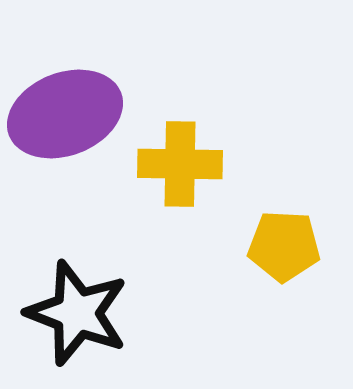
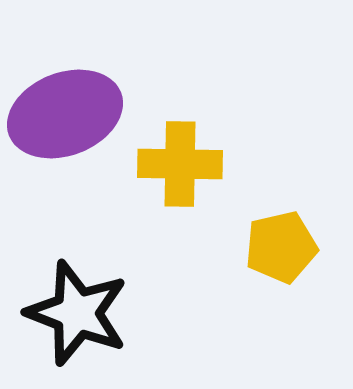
yellow pentagon: moved 3 px left, 1 px down; rotated 16 degrees counterclockwise
